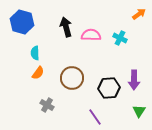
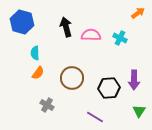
orange arrow: moved 1 px left, 1 px up
purple line: rotated 24 degrees counterclockwise
